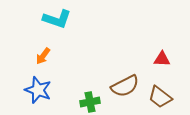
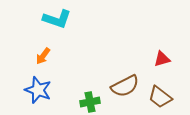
red triangle: rotated 18 degrees counterclockwise
